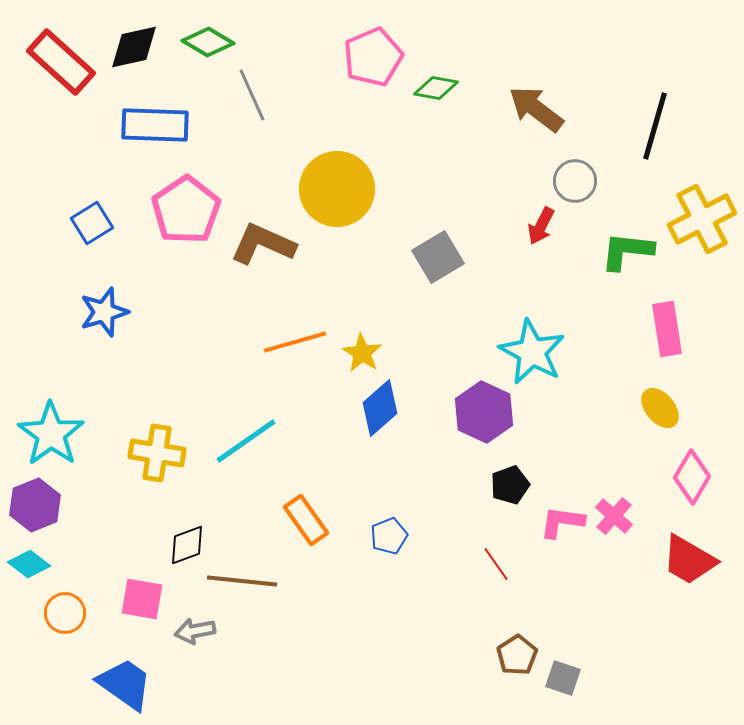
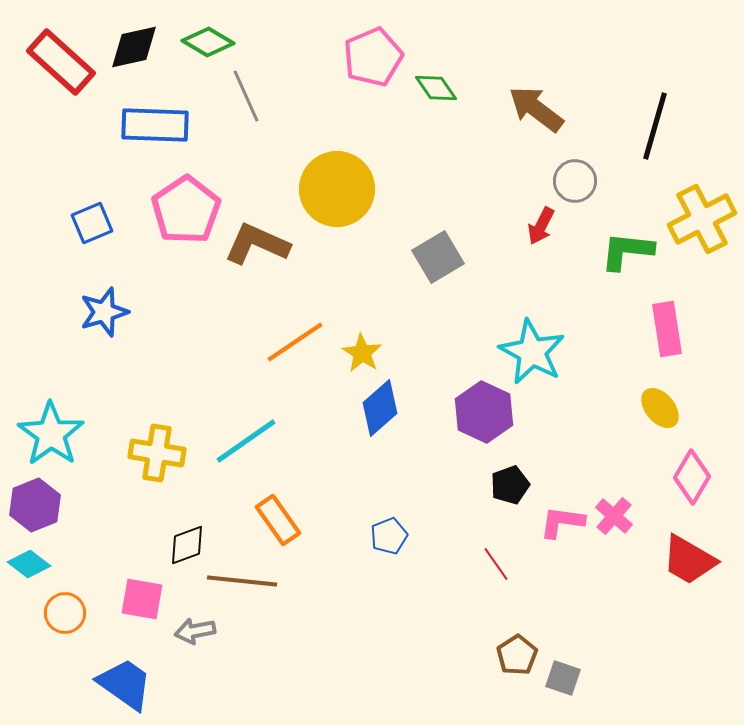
green diamond at (436, 88): rotated 45 degrees clockwise
gray line at (252, 95): moved 6 px left, 1 px down
blue square at (92, 223): rotated 9 degrees clockwise
brown L-shape at (263, 244): moved 6 px left
orange line at (295, 342): rotated 18 degrees counterclockwise
orange rectangle at (306, 520): moved 28 px left
